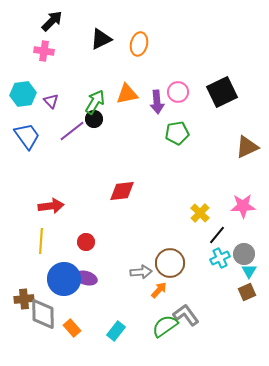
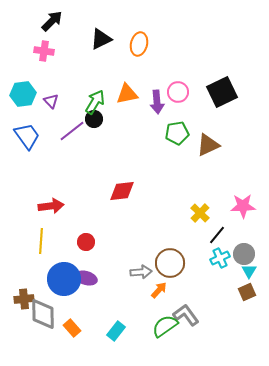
brown triangle: moved 39 px left, 2 px up
